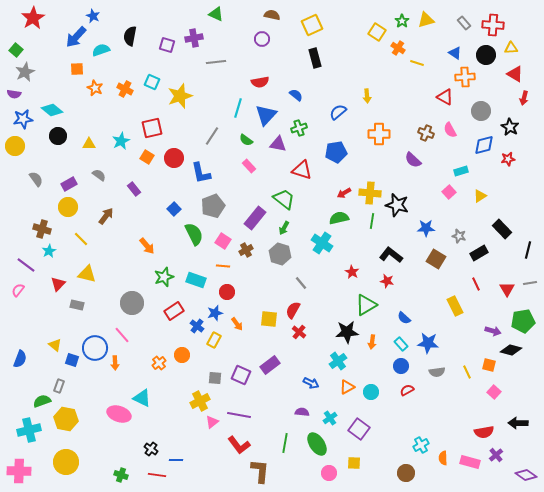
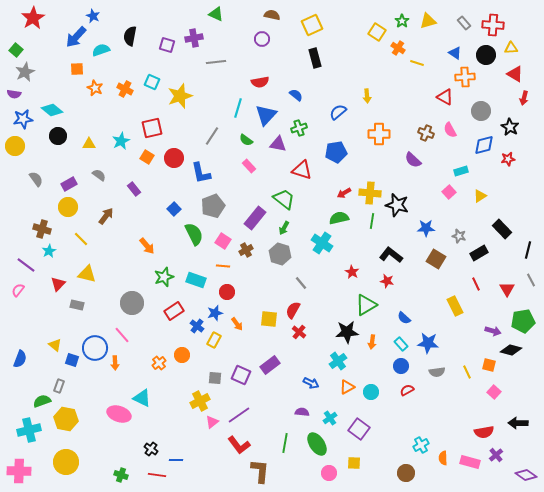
yellow triangle at (426, 20): moved 2 px right, 1 px down
gray line at (530, 283): moved 1 px right, 3 px up; rotated 72 degrees clockwise
purple line at (239, 415): rotated 45 degrees counterclockwise
